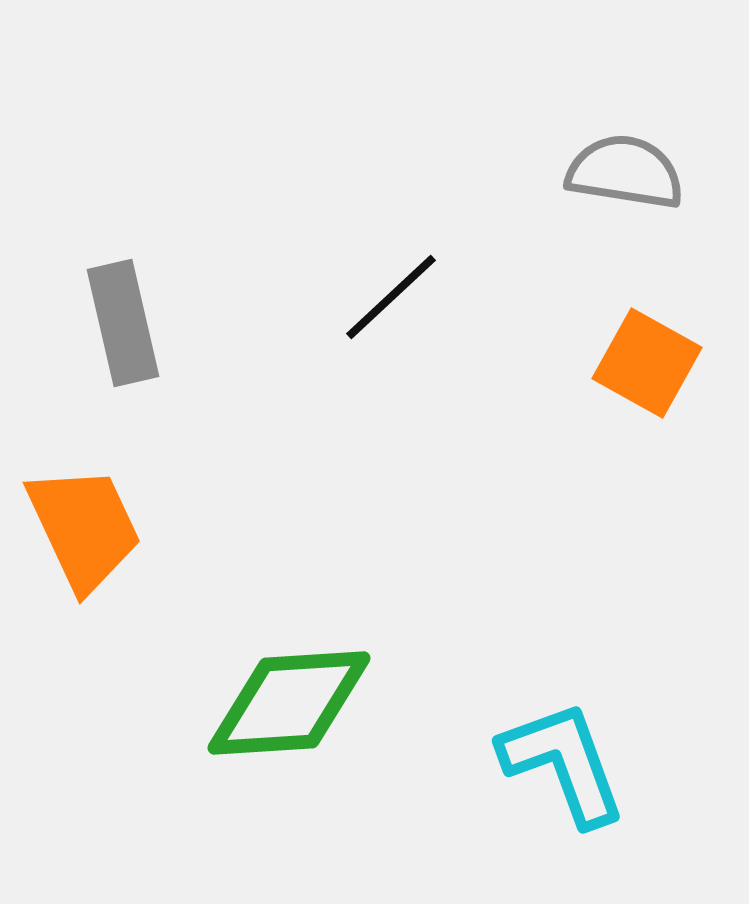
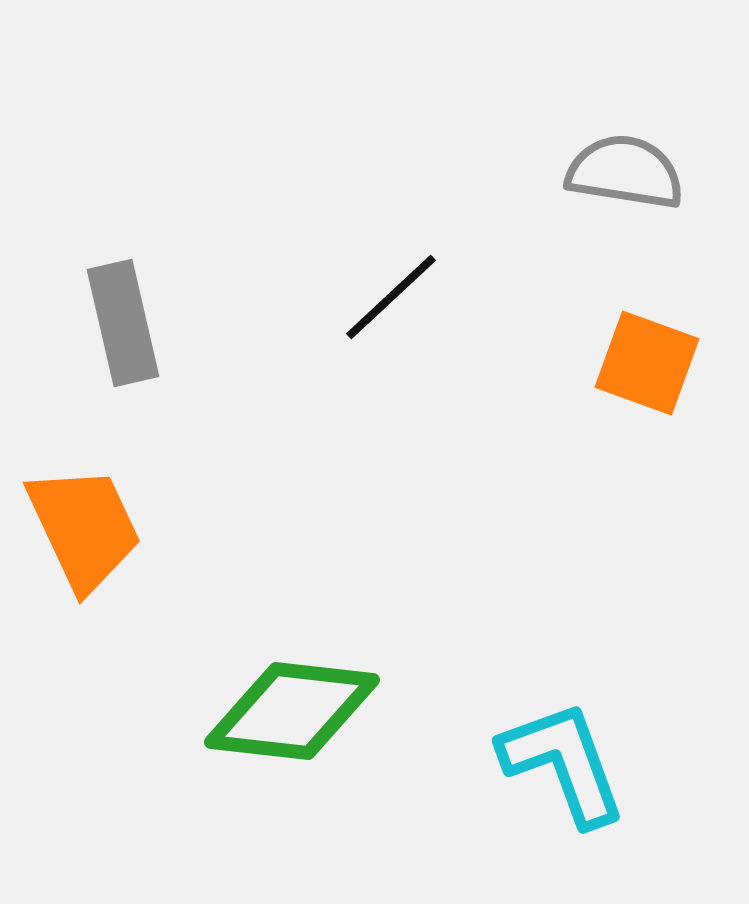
orange square: rotated 9 degrees counterclockwise
green diamond: moved 3 px right, 8 px down; rotated 10 degrees clockwise
